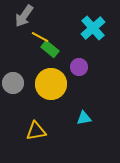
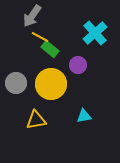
gray arrow: moved 8 px right
cyan cross: moved 2 px right, 5 px down
purple circle: moved 1 px left, 2 px up
gray circle: moved 3 px right
cyan triangle: moved 2 px up
yellow triangle: moved 11 px up
